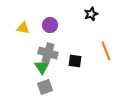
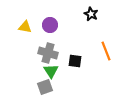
black star: rotated 24 degrees counterclockwise
yellow triangle: moved 2 px right, 1 px up
green triangle: moved 9 px right, 4 px down
